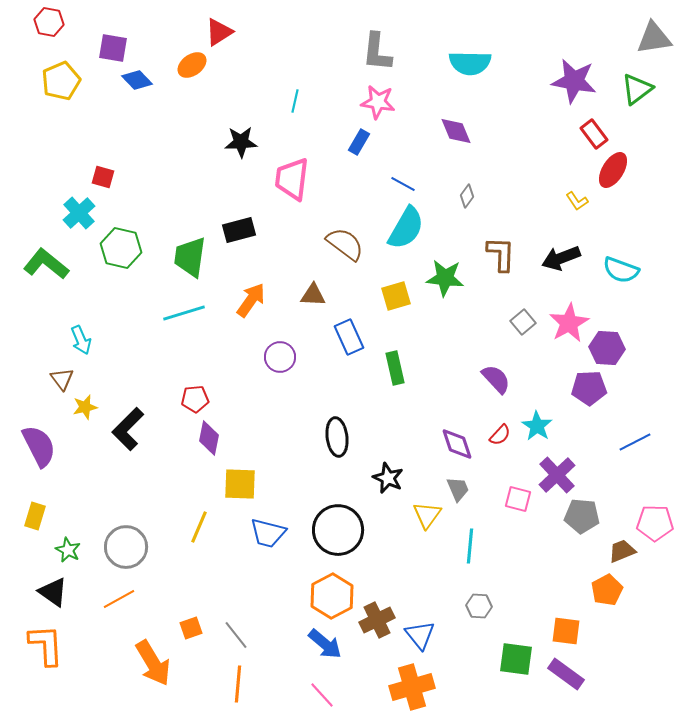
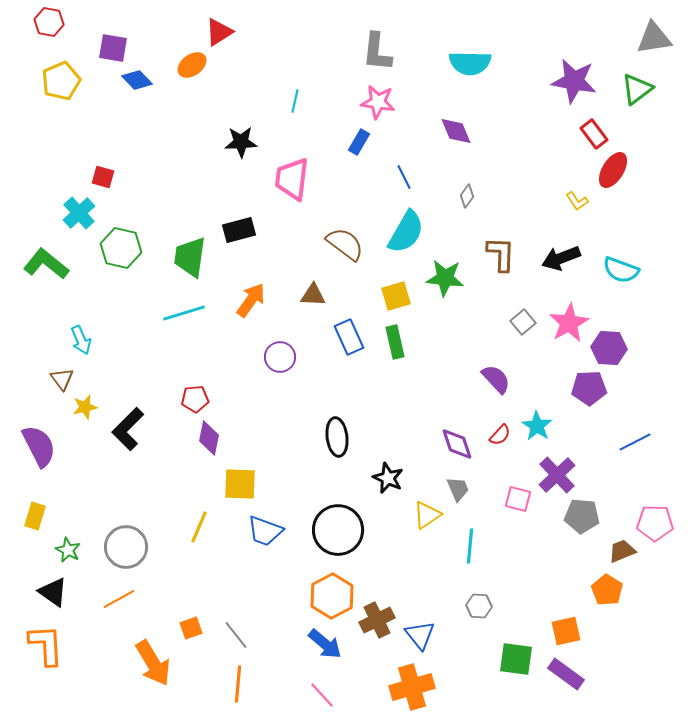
blue line at (403, 184): moved 1 px right, 7 px up; rotated 35 degrees clockwise
cyan semicircle at (406, 228): moved 4 px down
purple hexagon at (607, 348): moved 2 px right
green rectangle at (395, 368): moved 26 px up
yellow triangle at (427, 515): rotated 20 degrees clockwise
blue trapezoid at (268, 533): moved 3 px left, 2 px up; rotated 6 degrees clockwise
orange pentagon at (607, 590): rotated 12 degrees counterclockwise
orange square at (566, 631): rotated 20 degrees counterclockwise
